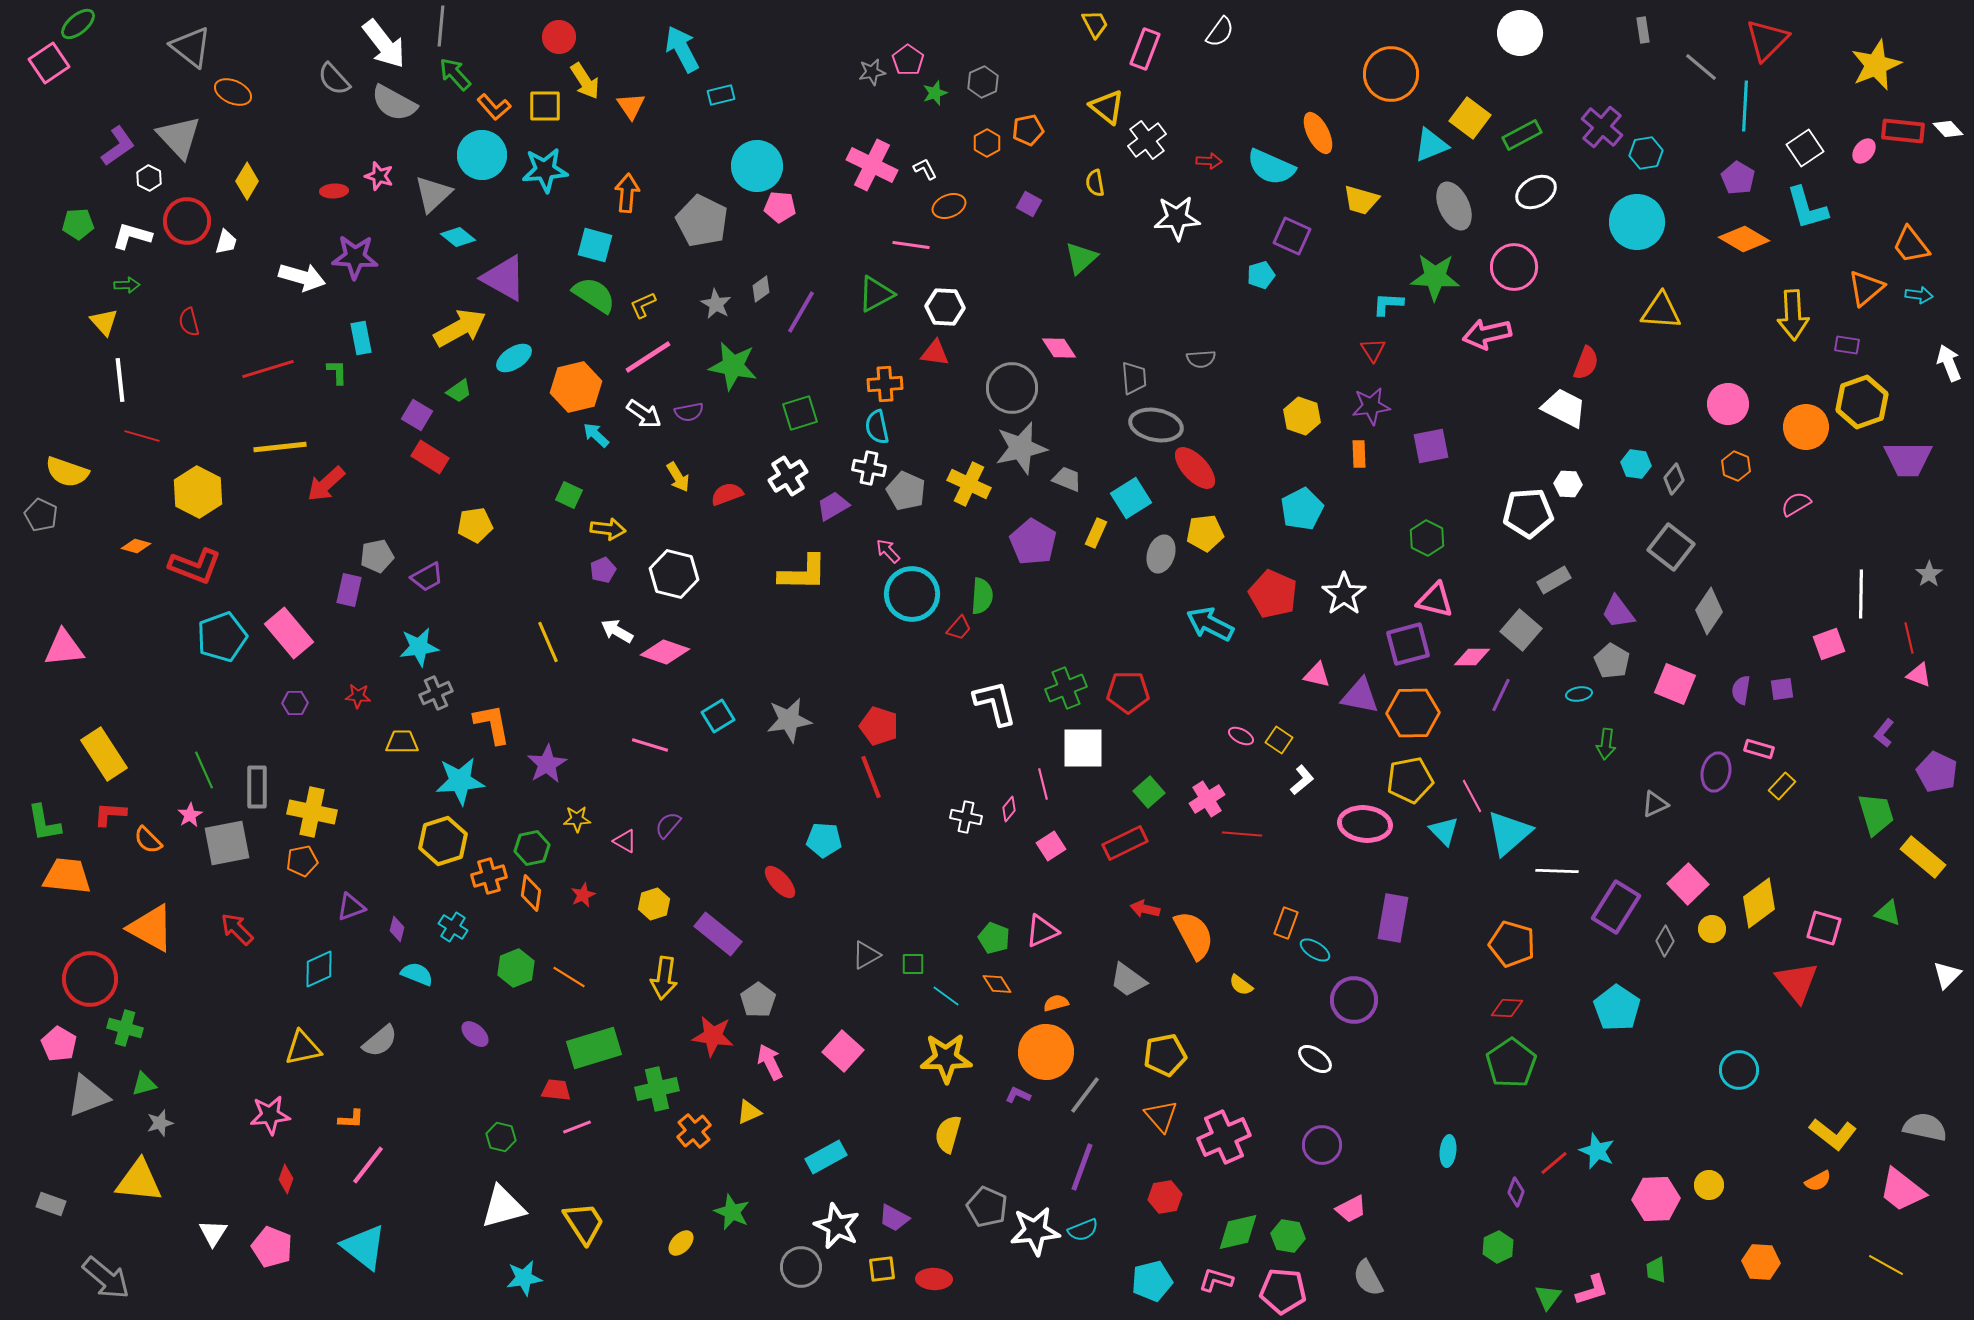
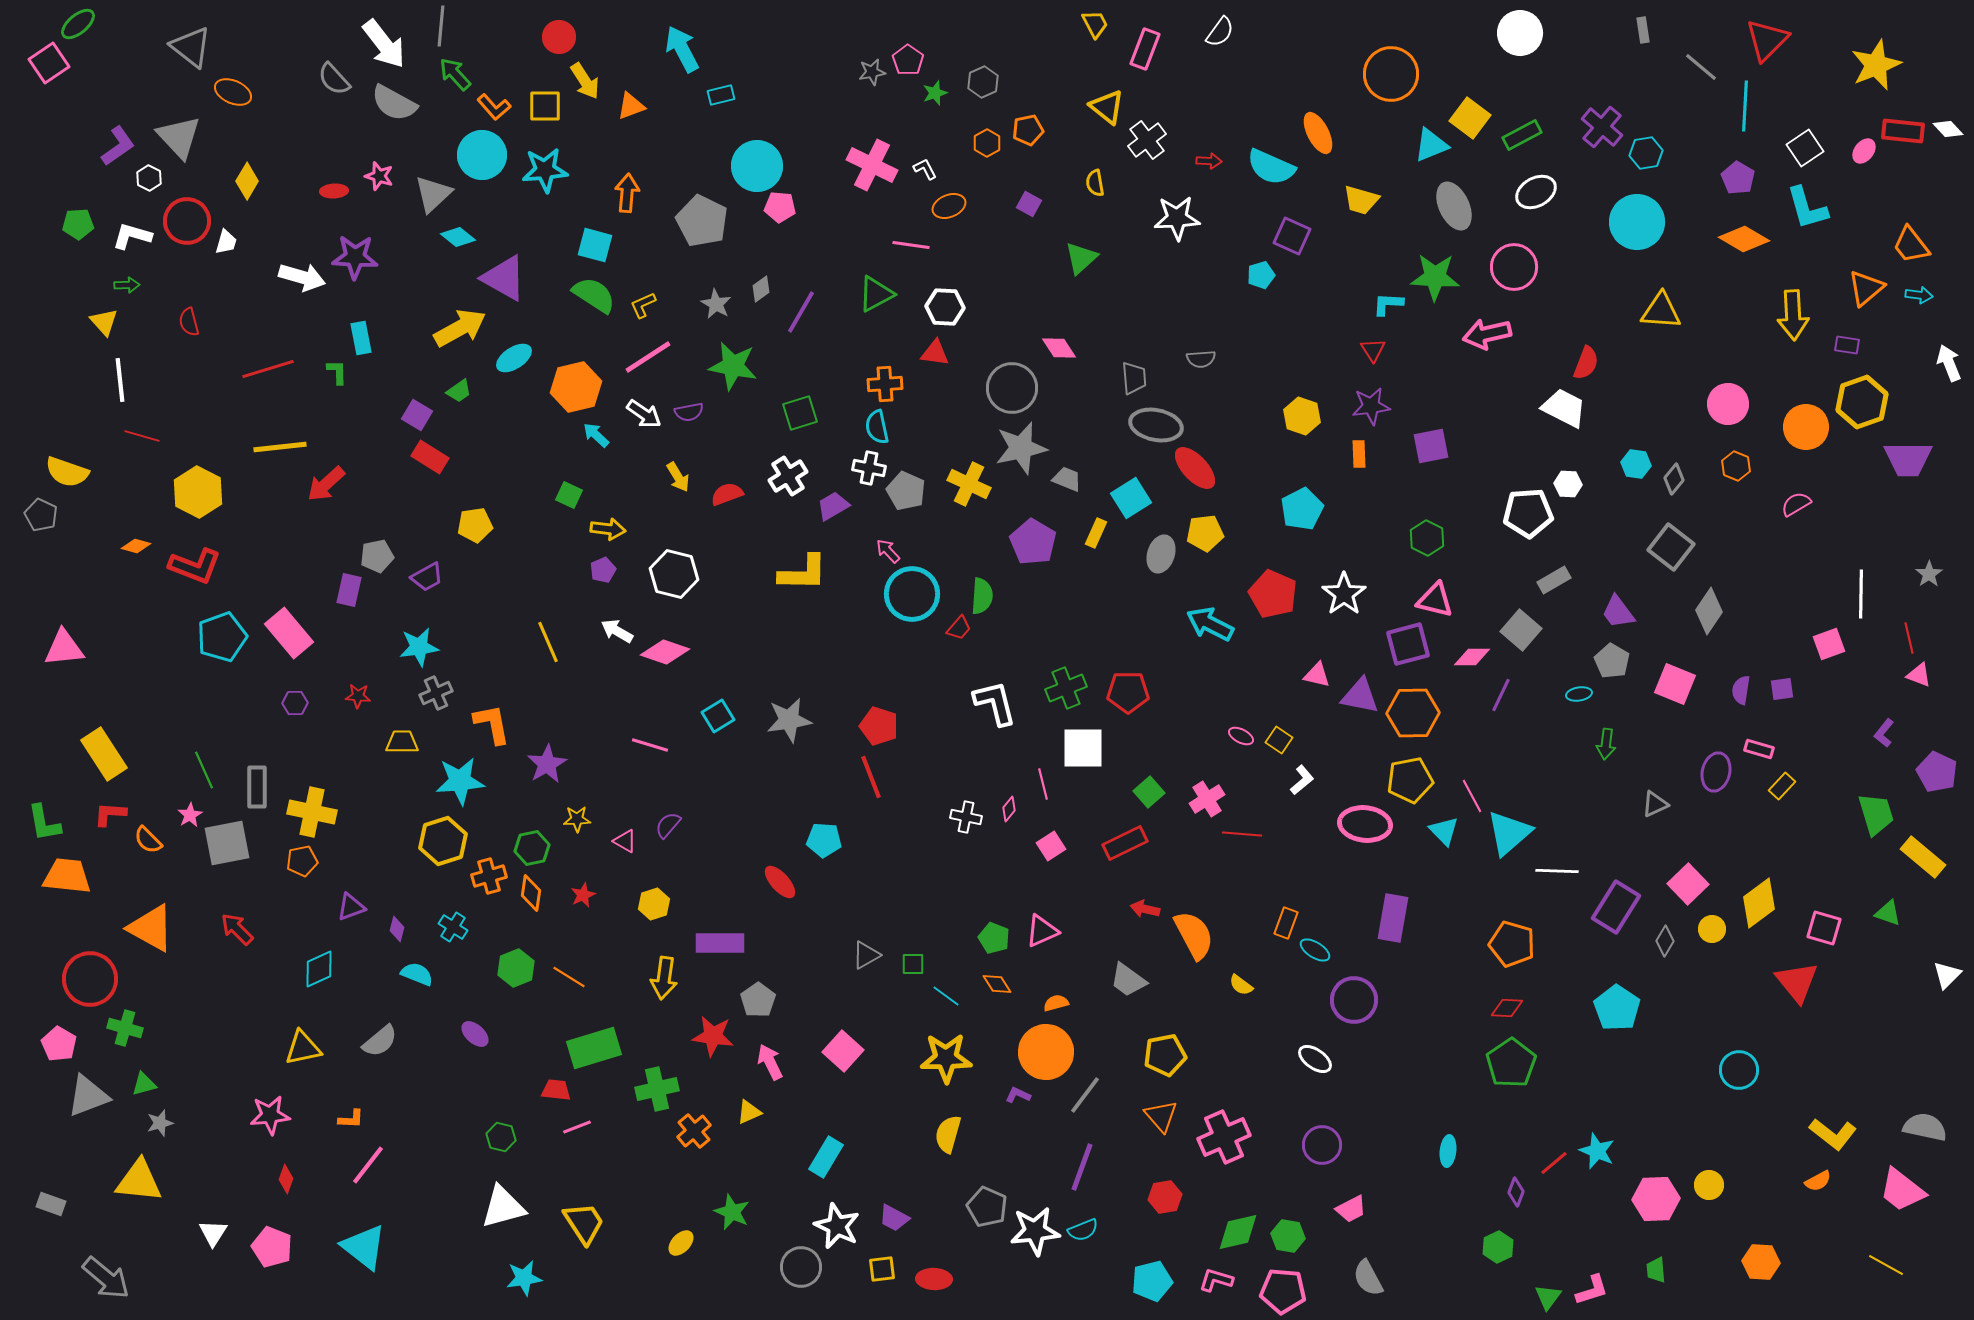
orange triangle at (631, 106): rotated 44 degrees clockwise
purple rectangle at (718, 934): moved 2 px right, 9 px down; rotated 39 degrees counterclockwise
cyan rectangle at (826, 1157): rotated 30 degrees counterclockwise
